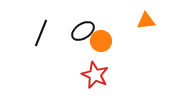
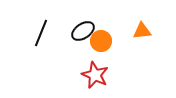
orange triangle: moved 4 px left, 10 px down
